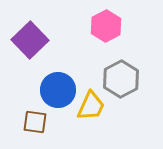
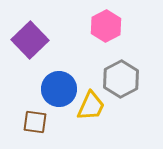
blue circle: moved 1 px right, 1 px up
